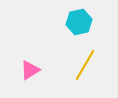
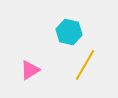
cyan hexagon: moved 10 px left, 10 px down; rotated 25 degrees clockwise
